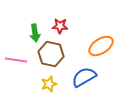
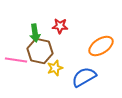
brown hexagon: moved 11 px left, 3 px up
yellow star: moved 6 px right, 16 px up
